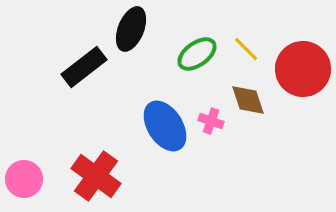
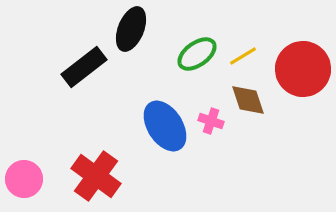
yellow line: moved 3 px left, 7 px down; rotated 76 degrees counterclockwise
